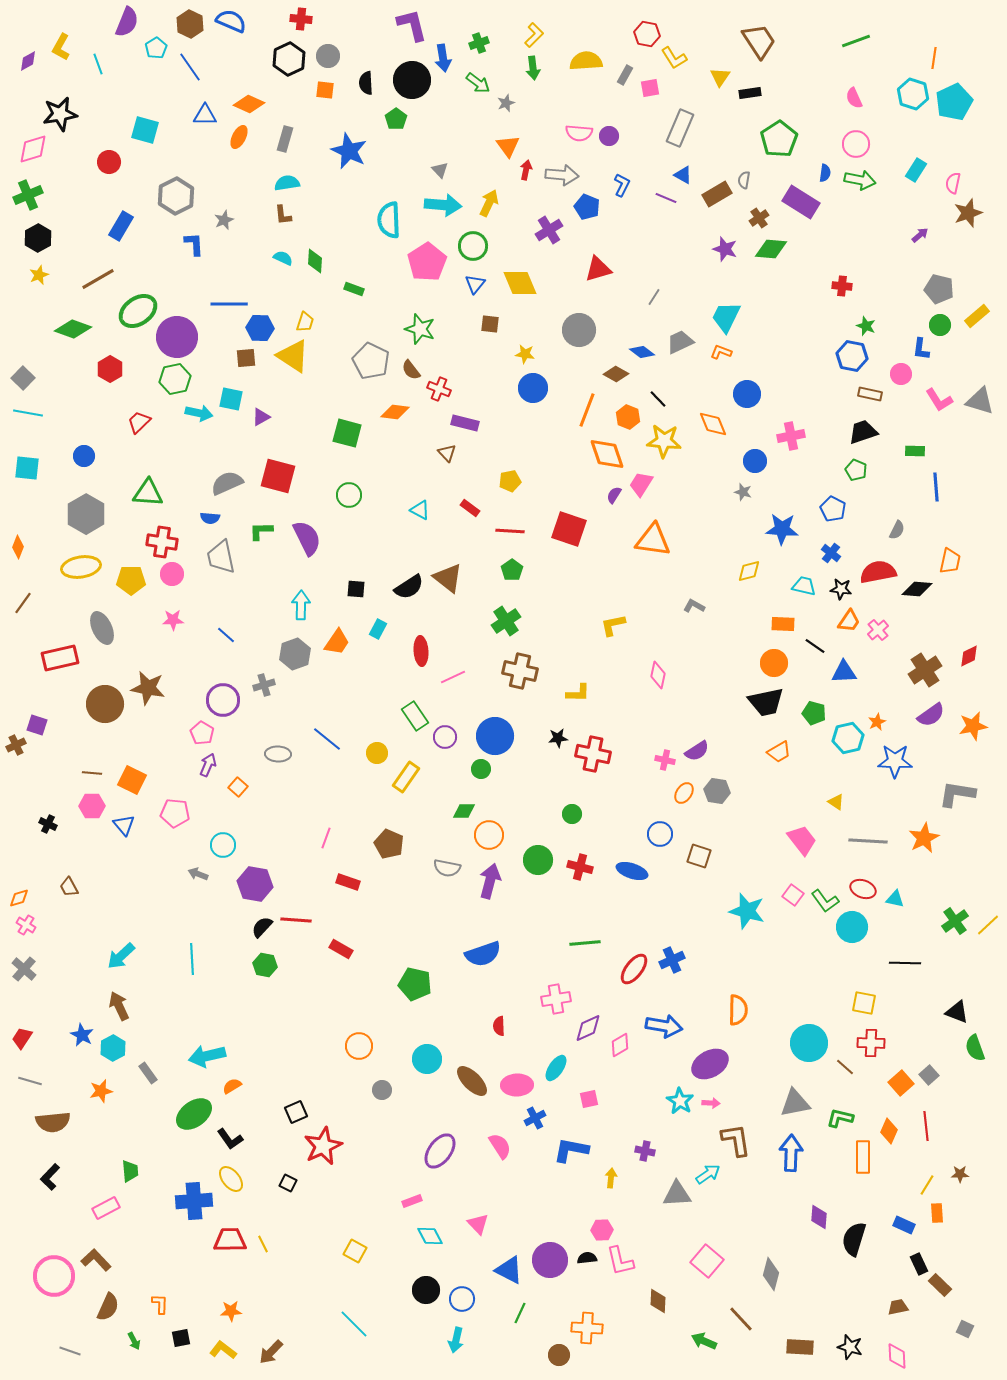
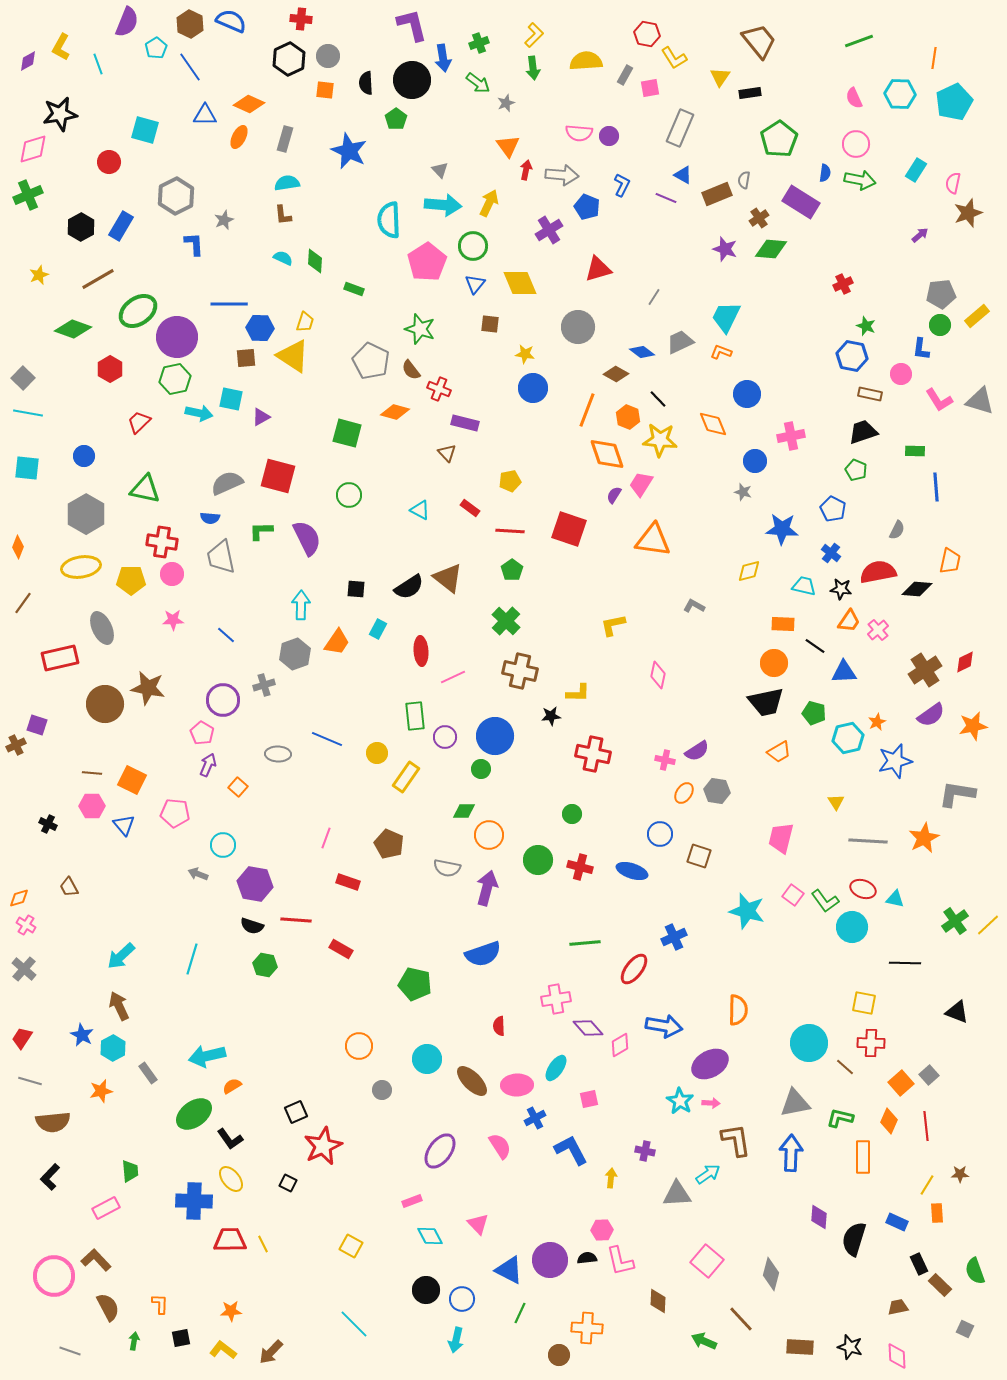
brown trapezoid at (759, 41): rotated 6 degrees counterclockwise
green line at (856, 41): moved 3 px right
cyan hexagon at (913, 94): moved 13 px left; rotated 16 degrees counterclockwise
brown rectangle at (717, 194): rotated 8 degrees clockwise
black hexagon at (38, 238): moved 43 px right, 11 px up
red cross at (842, 286): moved 1 px right, 2 px up; rotated 30 degrees counterclockwise
gray pentagon at (939, 289): moved 2 px right, 5 px down; rotated 20 degrees counterclockwise
gray circle at (579, 330): moved 1 px left, 3 px up
orange diamond at (395, 412): rotated 8 degrees clockwise
yellow star at (664, 441): moved 4 px left, 1 px up
green triangle at (148, 493): moved 3 px left, 4 px up; rotated 8 degrees clockwise
green cross at (506, 621): rotated 12 degrees counterclockwise
red diamond at (969, 656): moved 4 px left, 6 px down
green rectangle at (415, 716): rotated 28 degrees clockwise
black star at (558, 738): moved 7 px left, 22 px up
blue line at (327, 739): rotated 16 degrees counterclockwise
blue star at (895, 761): rotated 16 degrees counterclockwise
yellow triangle at (836, 802): rotated 24 degrees clockwise
pink trapezoid at (802, 840): moved 21 px left, 2 px up; rotated 128 degrees counterclockwise
purple arrow at (490, 881): moved 3 px left, 7 px down
black semicircle at (262, 927): moved 10 px left, 1 px up; rotated 115 degrees counterclockwise
cyan line at (192, 959): rotated 20 degrees clockwise
blue cross at (672, 960): moved 2 px right, 23 px up
purple diamond at (588, 1028): rotated 72 degrees clockwise
green semicircle at (975, 1048): moved 223 px down
orange diamond at (889, 1131): moved 10 px up
blue L-shape at (571, 1150): rotated 51 degrees clockwise
blue cross at (194, 1201): rotated 6 degrees clockwise
blue rectangle at (904, 1225): moved 7 px left, 3 px up
yellow square at (355, 1251): moved 4 px left, 5 px up
brown semicircle at (108, 1307): rotated 52 degrees counterclockwise
green arrow at (134, 1341): rotated 144 degrees counterclockwise
